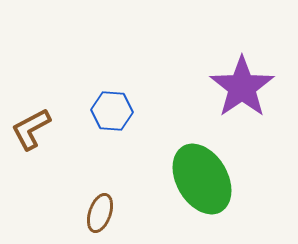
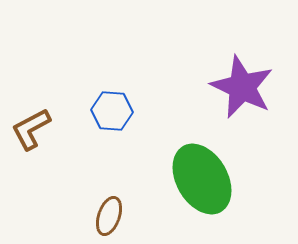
purple star: rotated 12 degrees counterclockwise
brown ellipse: moved 9 px right, 3 px down
